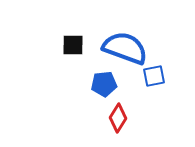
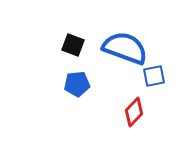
black square: rotated 20 degrees clockwise
blue pentagon: moved 27 px left
red diamond: moved 16 px right, 6 px up; rotated 12 degrees clockwise
